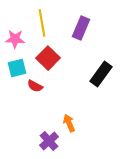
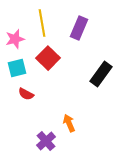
purple rectangle: moved 2 px left
pink star: rotated 18 degrees counterclockwise
red semicircle: moved 9 px left, 8 px down
purple cross: moved 3 px left
